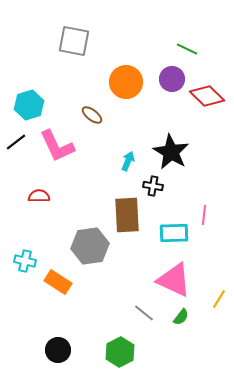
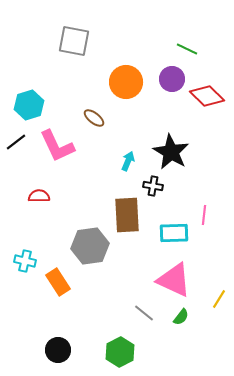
brown ellipse: moved 2 px right, 3 px down
orange rectangle: rotated 24 degrees clockwise
